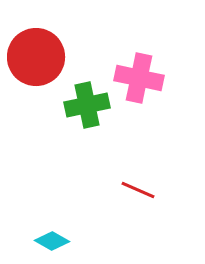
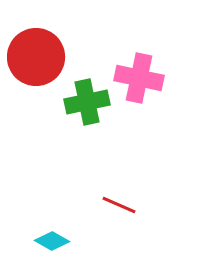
green cross: moved 3 px up
red line: moved 19 px left, 15 px down
